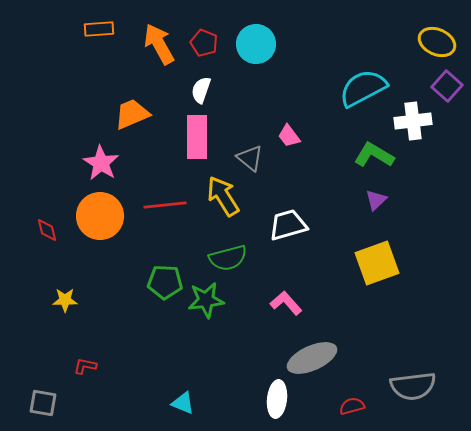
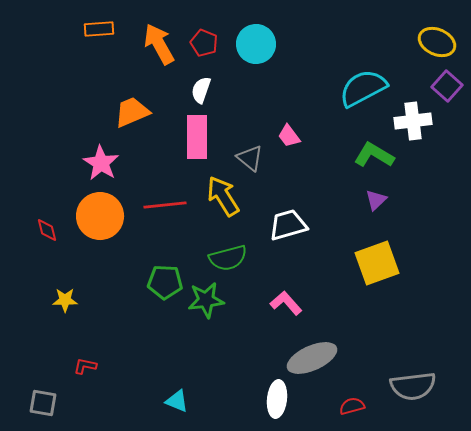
orange trapezoid: moved 2 px up
cyan triangle: moved 6 px left, 2 px up
